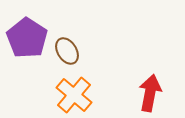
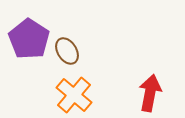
purple pentagon: moved 2 px right, 1 px down
